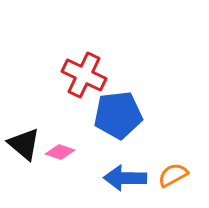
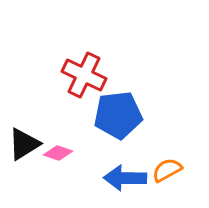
black triangle: rotated 48 degrees clockwise
pink diamond: moved 2 px left, 1 px down
orange semicircle: moved 6 px left, 5 px up
